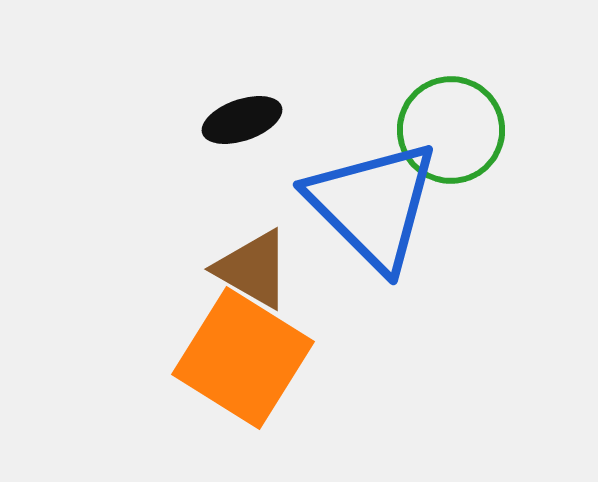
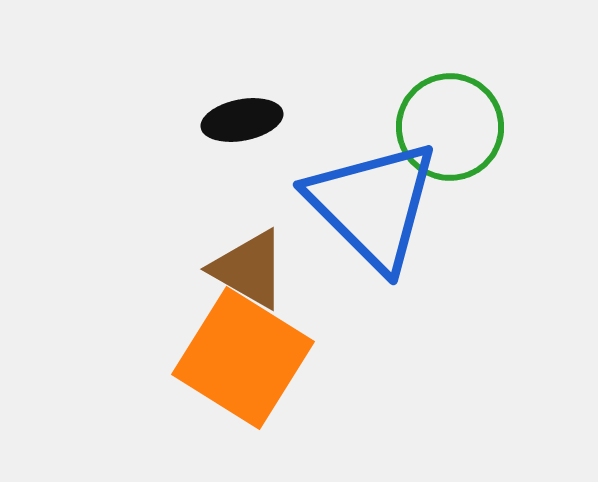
black ellipse: rotated 8 degrees clockwise
green circle: moved 1 px left, 3 px up
brown triangle: moved 4 px left
